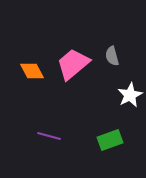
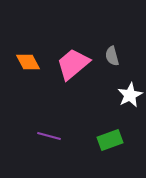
orange diamond: moved 4 px left, 9 px up
